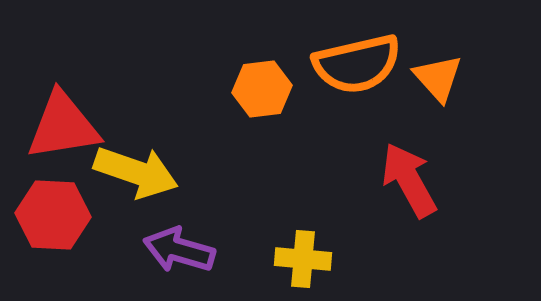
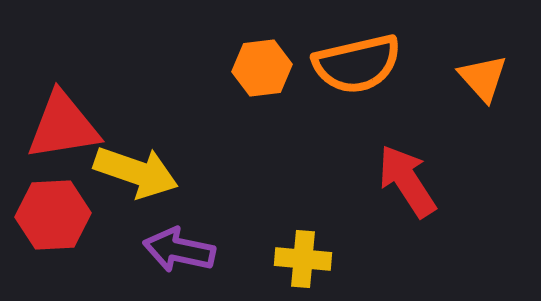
orange triangle: moved 45 px right
orange hexagon: moved 21 px up
red arrow: moved 2 px left, 1 px down; rotated 4 degrees counterclockwise
red hexagon: rotated 6 degrees counterclockwise
purple arrow: rotated 4 degrees counterclockwise
